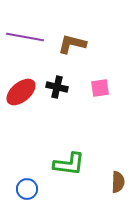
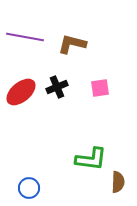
black cross: rotated 35 degrees counterclockwise
green L-shape: moved 22 px right, 5 px up
blue circle: moved 2 px right, 1 px up
